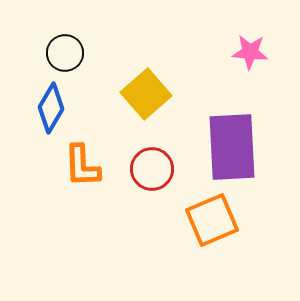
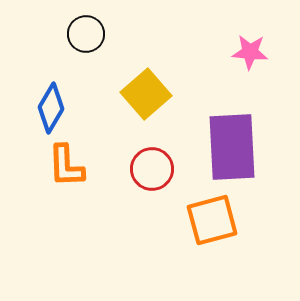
black circle: moved 21 px right, 19 px up
orange L-shape: moved 16 px left
orange square: rotated 8 degrees clockwise
